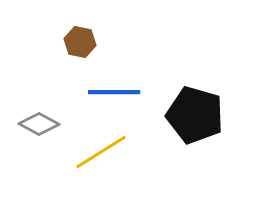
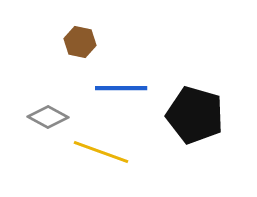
blue line: moved 7 px right, 4 px up
gray diamond: moved 9 px right, 7 px up
yellow line: rotated 52 degrees clockwise
